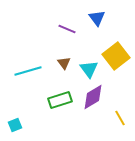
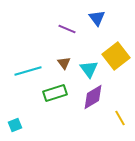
green rectangle: moved 5 px left, 7 px up
